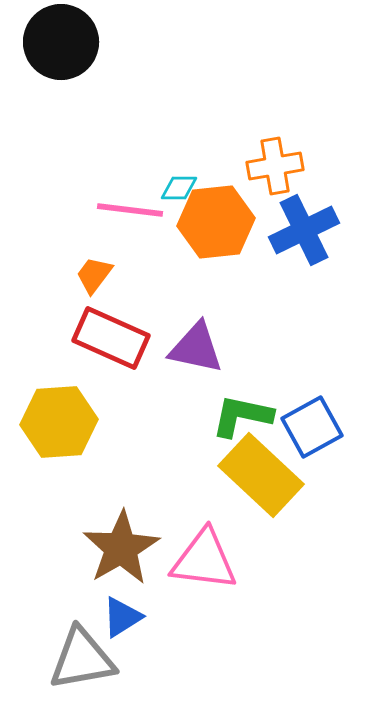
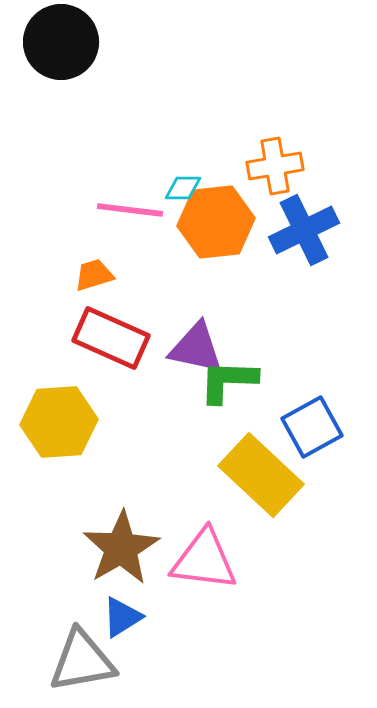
cyan diamond: moved 4 px right
orange trapezoid: rotated 36 degrees clockwise
green L-shape: moved 14 px left, 35 px up; rotated 10 degrees counterclockwise
gray triangle: moved 2 px down
